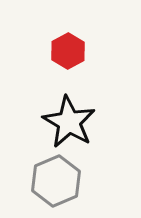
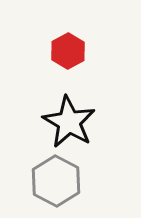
gray hexagon: rotated 9 degrees counterclockwise
